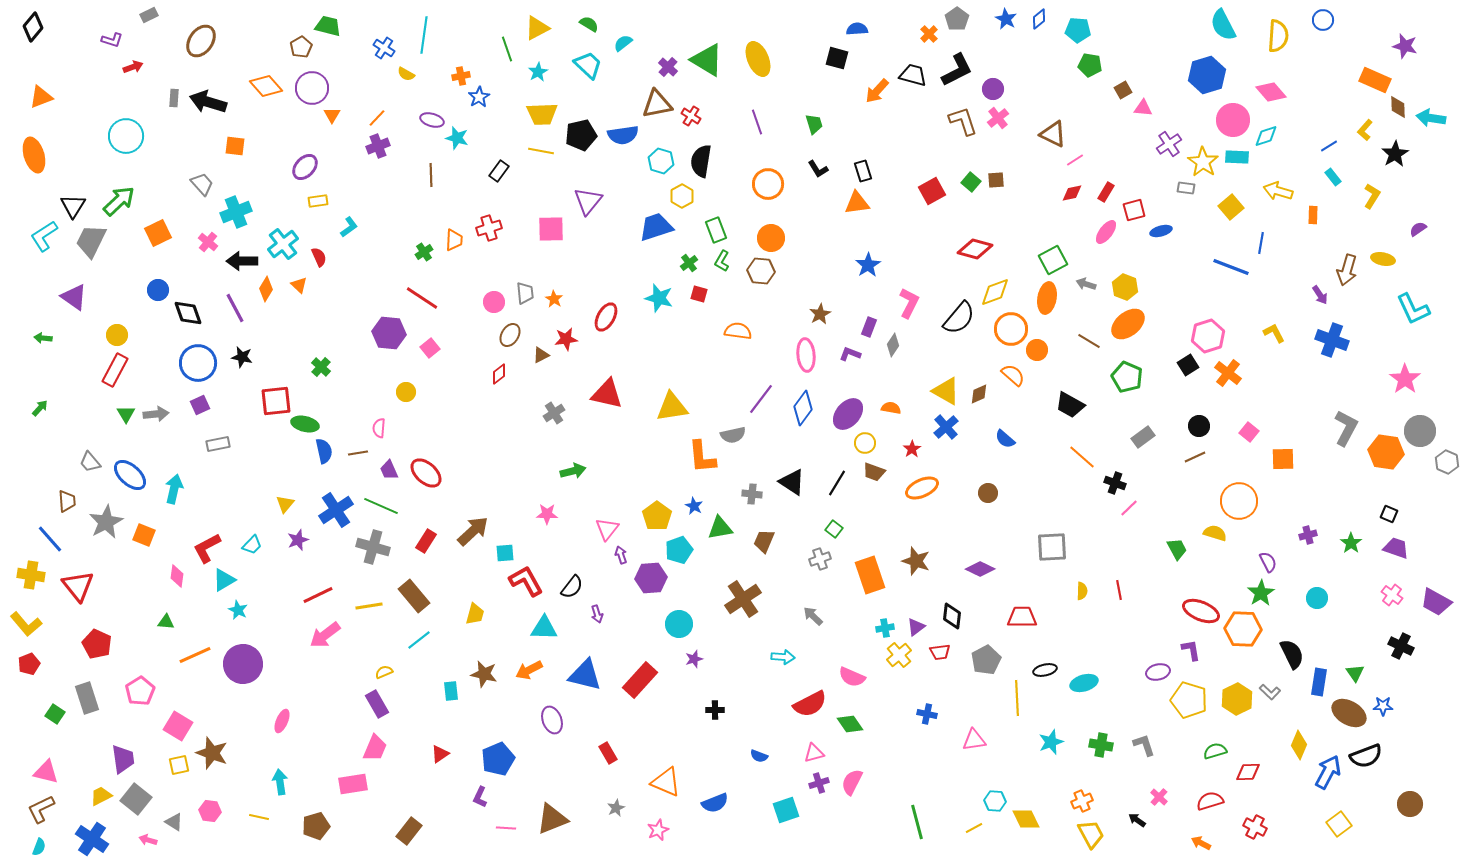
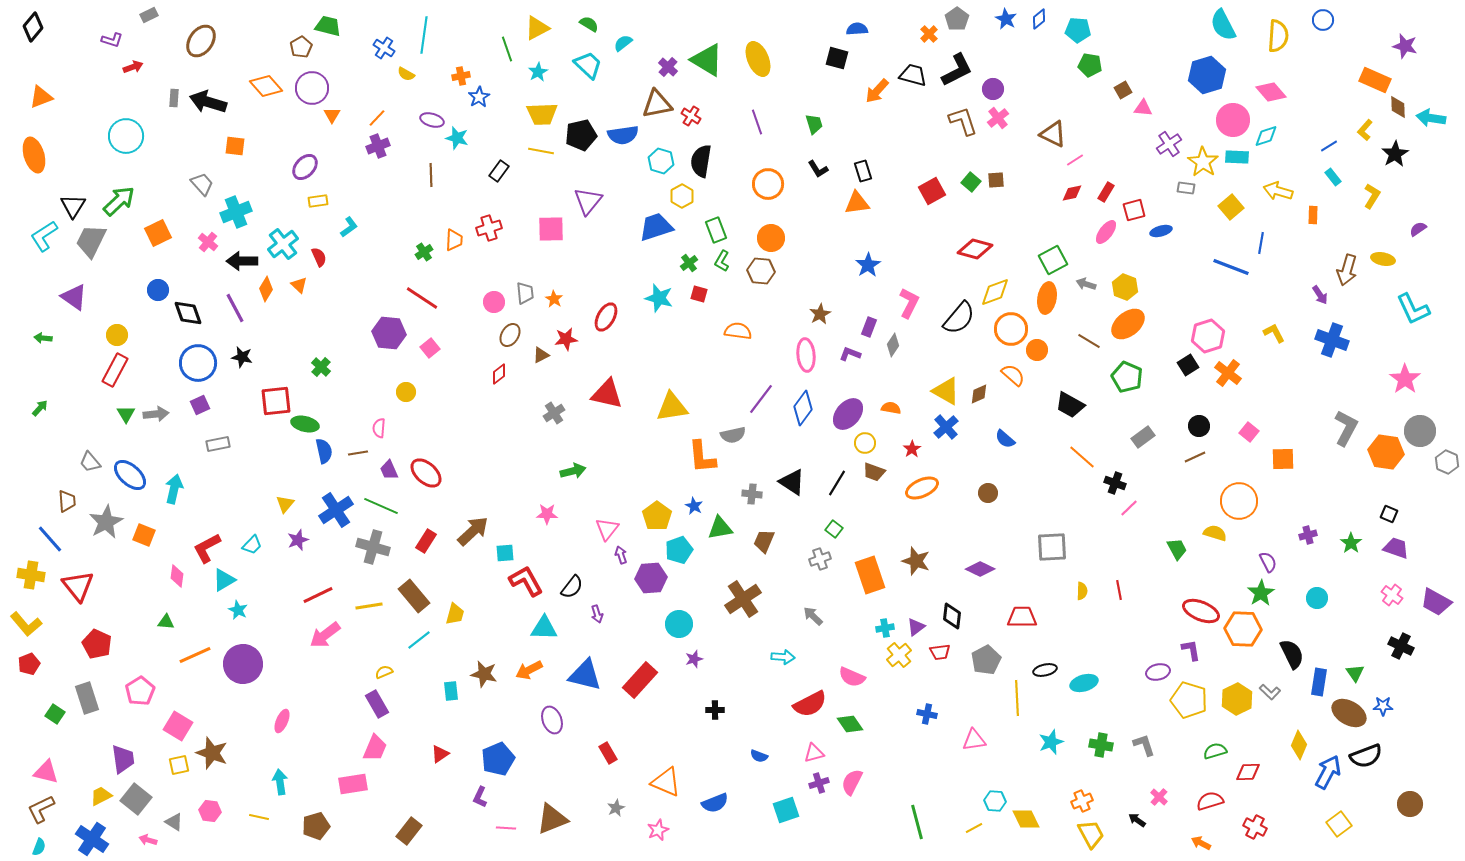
yellow trapezoid at (475, 614): moved 20 px left
